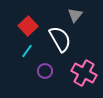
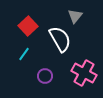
gray triangle: moved 1 px down
cyan line: moved 3 px left, 3 px down
purple circle: moved 5 px down
